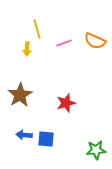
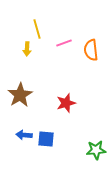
orange semicircle: moved 4 px left, 9 px down; rotated 60 degrees clockwise
